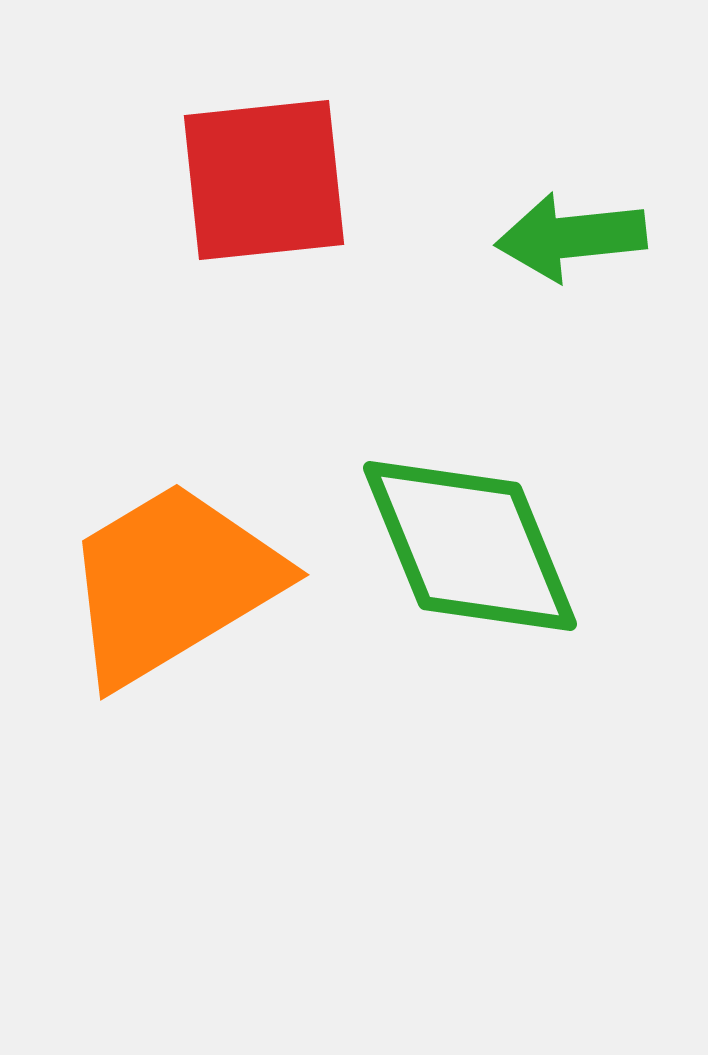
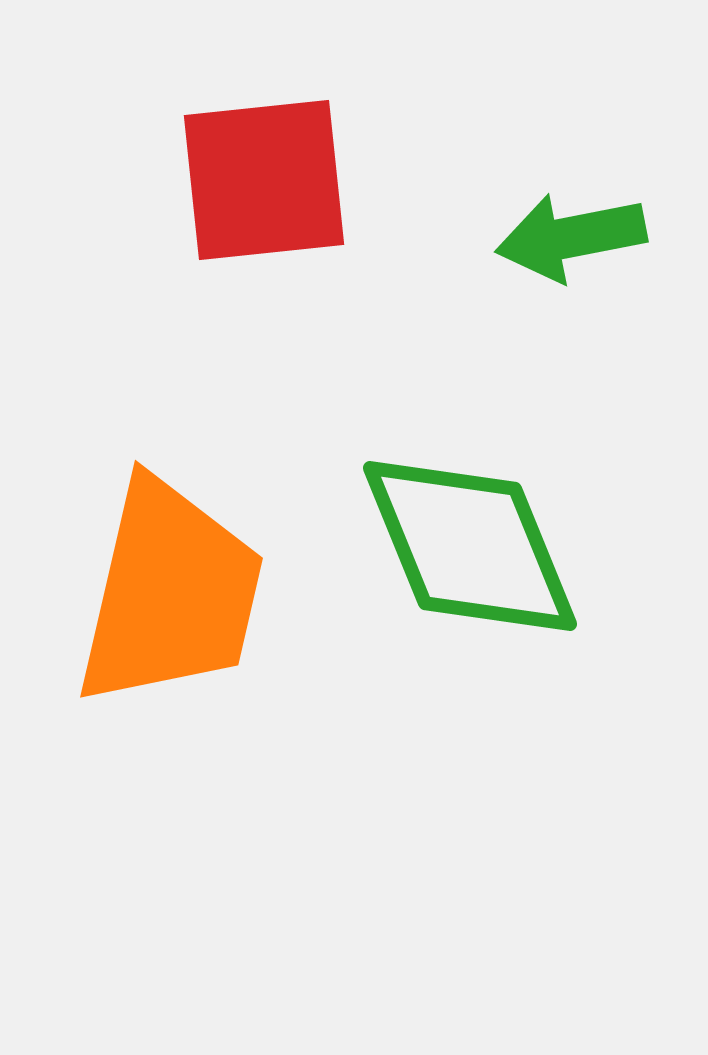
green arrow: rotated 5 degrees counterclockwise
orange trapezoid: moved 2 px left, 10 px down; rotated 134 degrees clockwise
